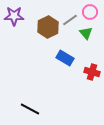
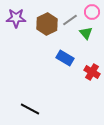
pink circle: moved 2 px right
purple star: moved 2 px right, 2 px down
brown hexagon: moved 1 px left, 3 px up
red cross: rotated 14 degrees clockwise
